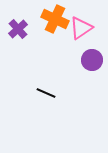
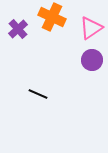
orange cross: moved 3 px left, 2 px up
pink triangle: moved 10 px right
black line: moved 8 px left, 1 px down
